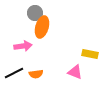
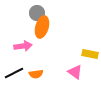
gray circle: moved 2 px right
pink triangle: rotated 14 degrees clockwise
